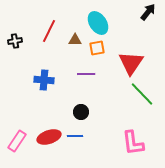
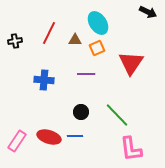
black arrow: rotated 78 degrees clockwise
red line: moved 2 px down
orange square: rotated 14 degrees counterclockwise
green line: moved 25 px left, 21 px down
red ellipse: rotated 35 degrees clockwise
pink L-shape: moved 2 px left, 6 px down
